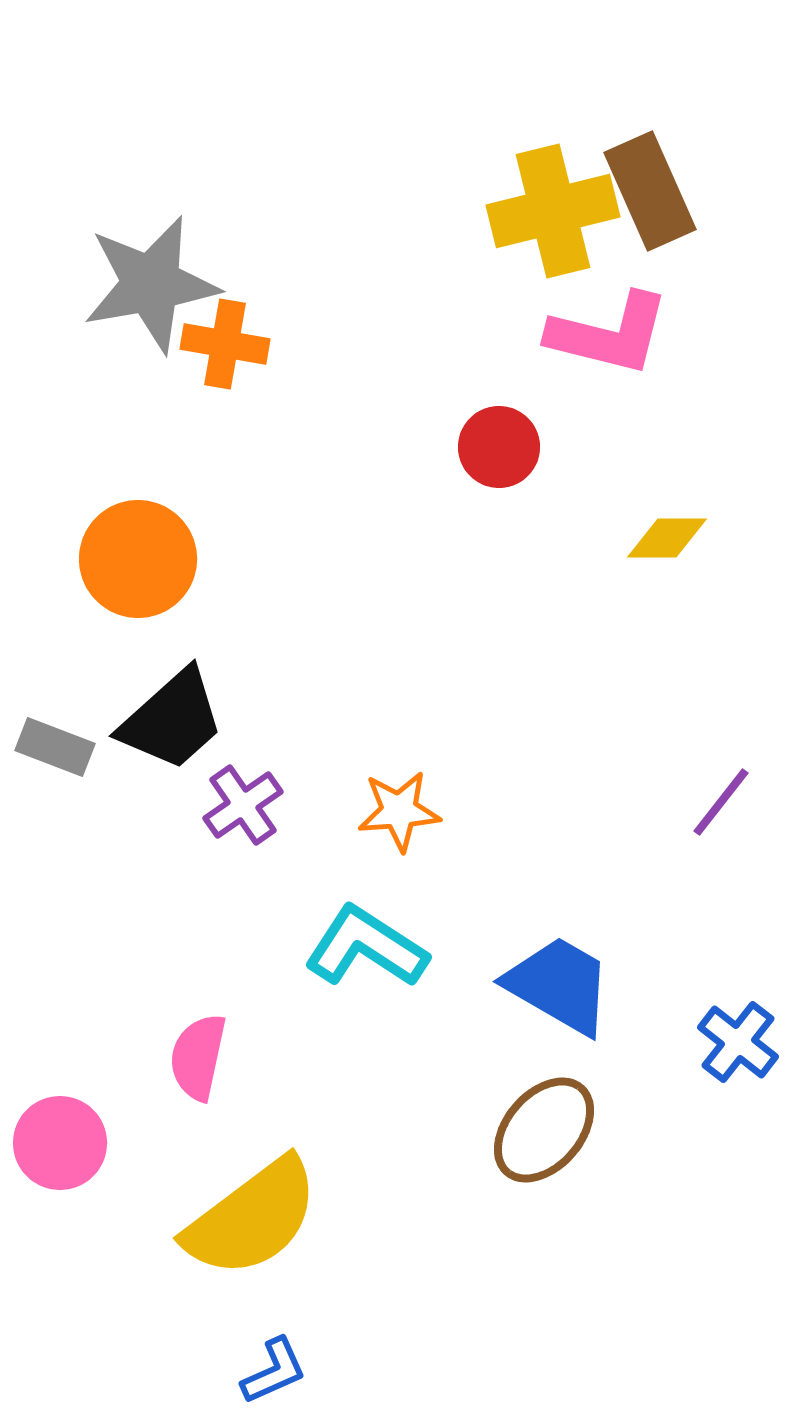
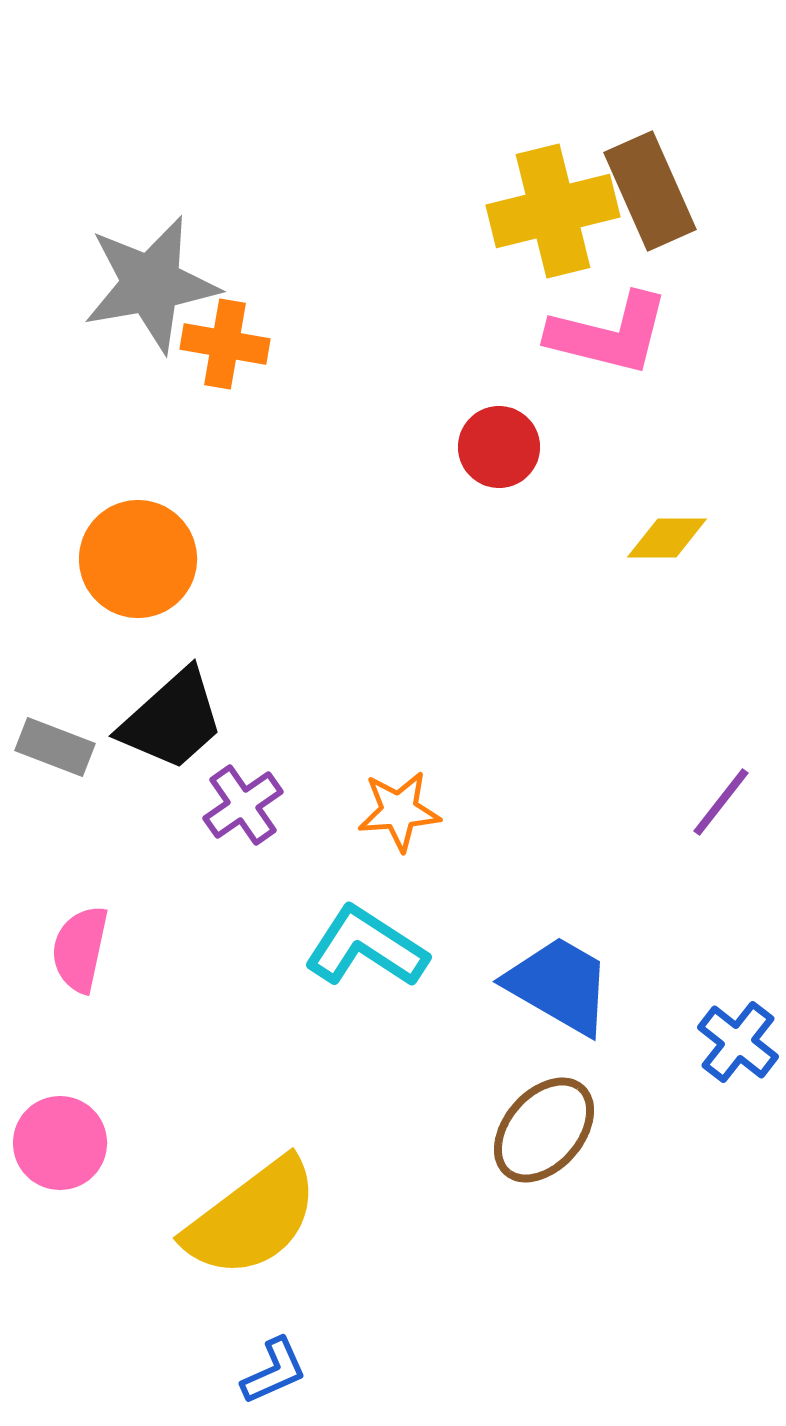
pink semicircle: moved 118 px left, 108 px up
